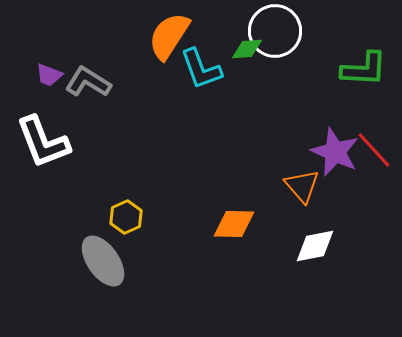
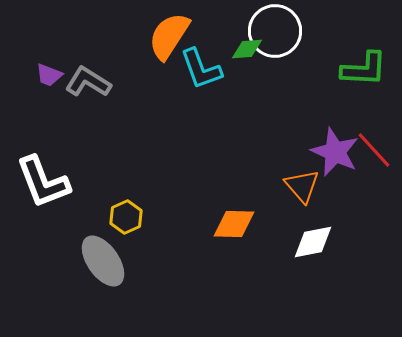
white L-shape: moved 40 px down
white diamond: moved 2 px left, 4 px up
